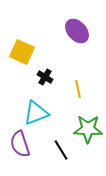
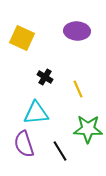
purple ellipse: rotated 45 degrees counterclockwise
yellow square: moved 14 px up
yellow line: rotated 12 degrees counterclockwise
cyan triangle: rotated 16 degrees clockwise
purple semicircle: moved 4 px right
black line: moved 1 px left, 1 px down
